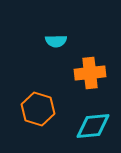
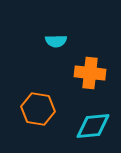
orange cross: rotated 12 degrees clockwise
orange hexagon: rotated 8 degrees counterclockwise
